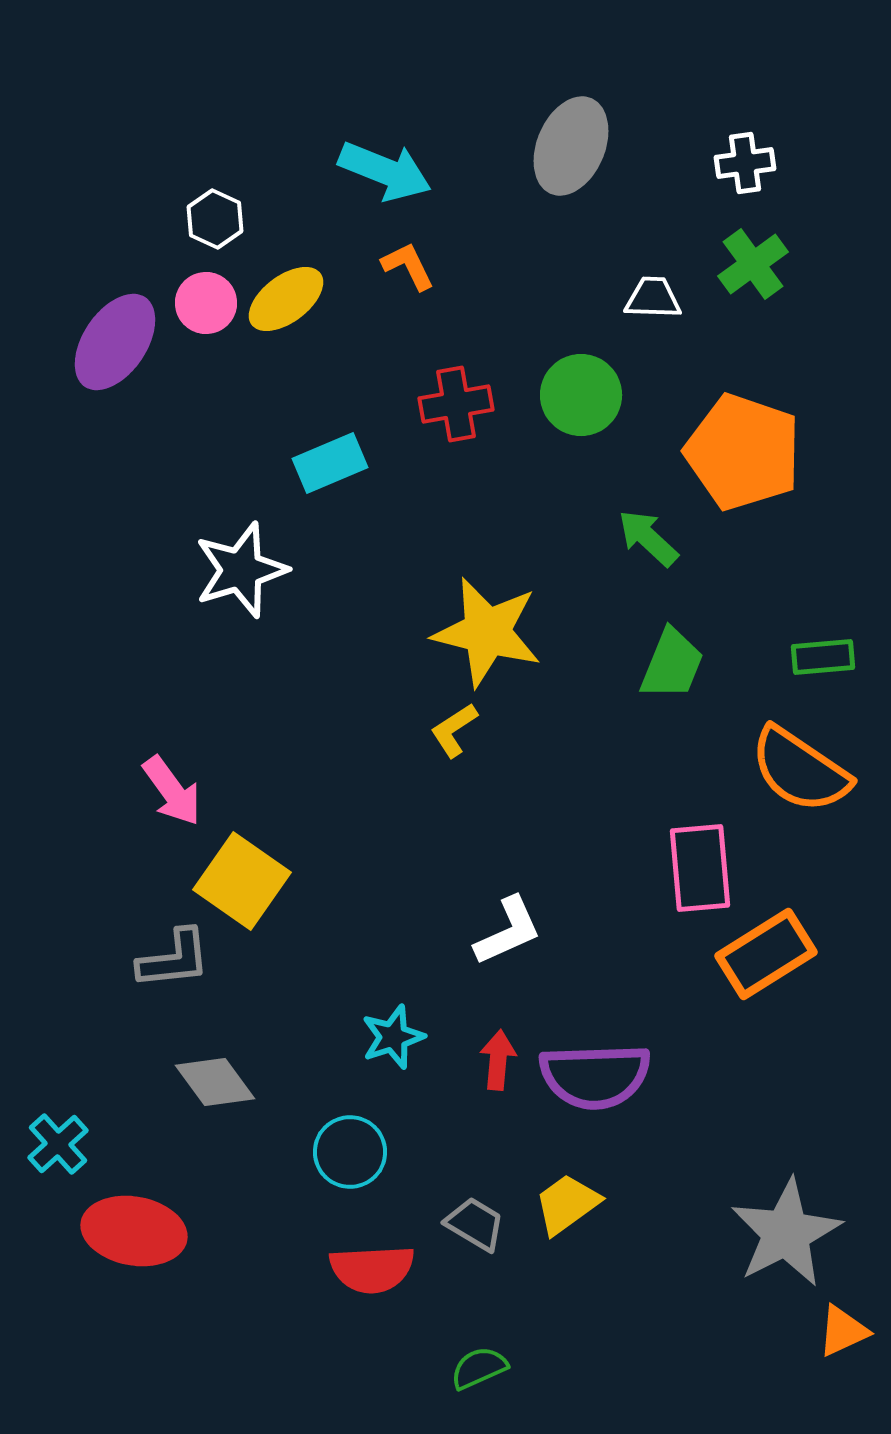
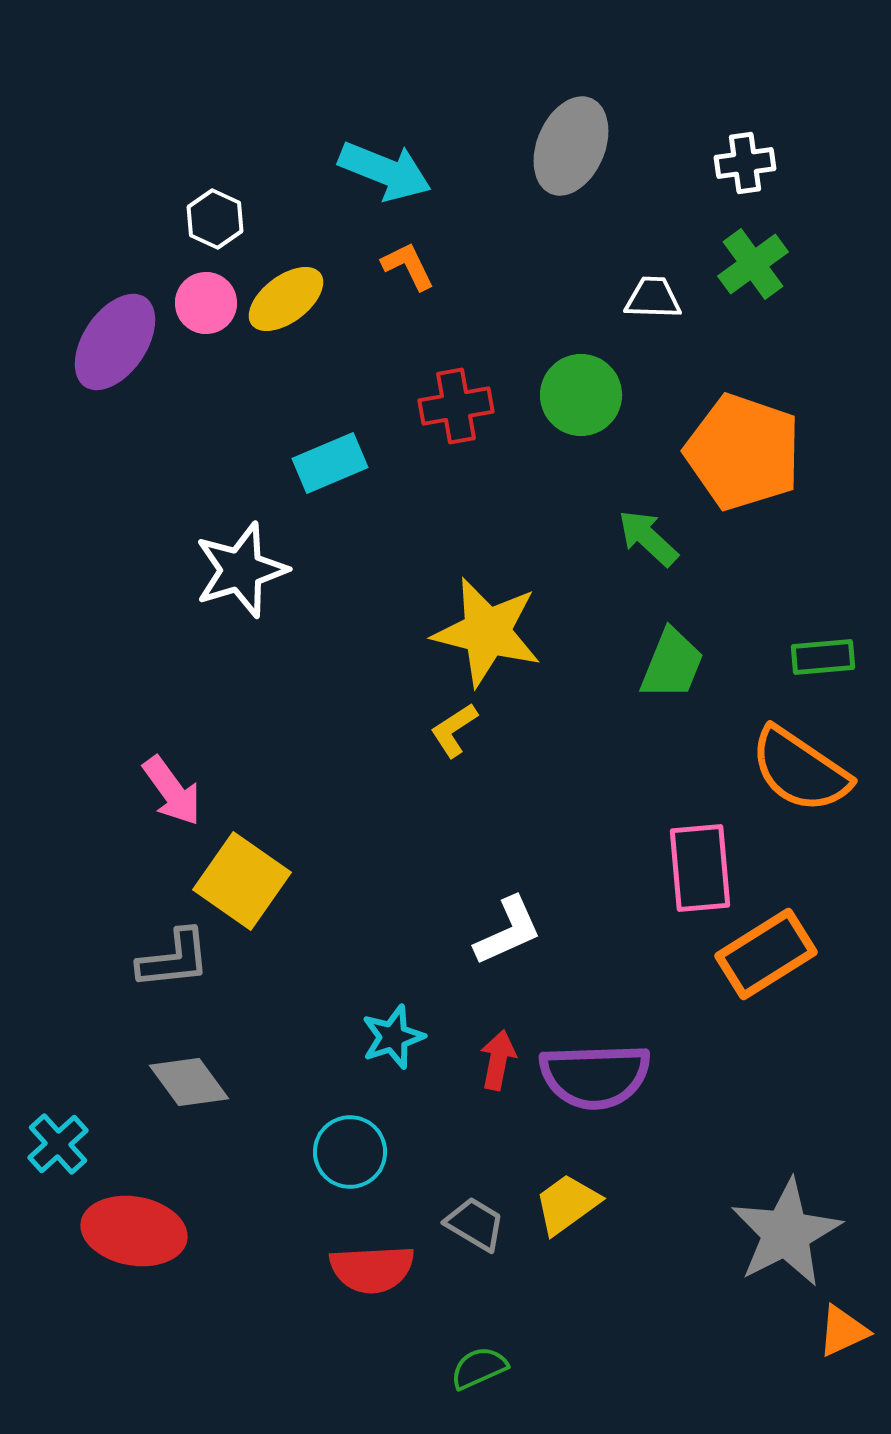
red cross: moved 2 px down
red arrow: rotated 6 degrees clockwise
gray diamond: moved 26 px left
